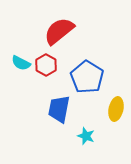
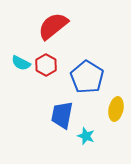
red semicircle: moved 6 px left, 5 px up
blue trapezoid: moved 3 px right, 6 px down
